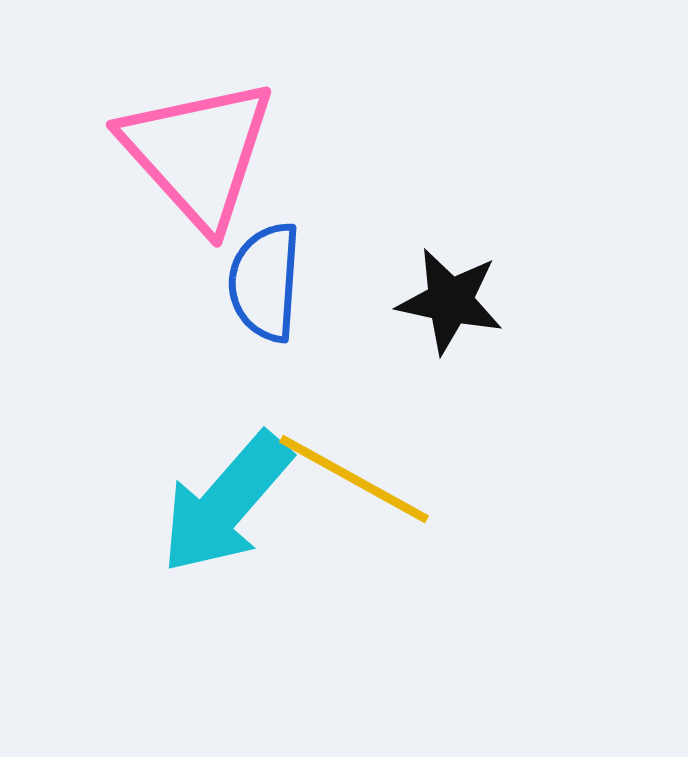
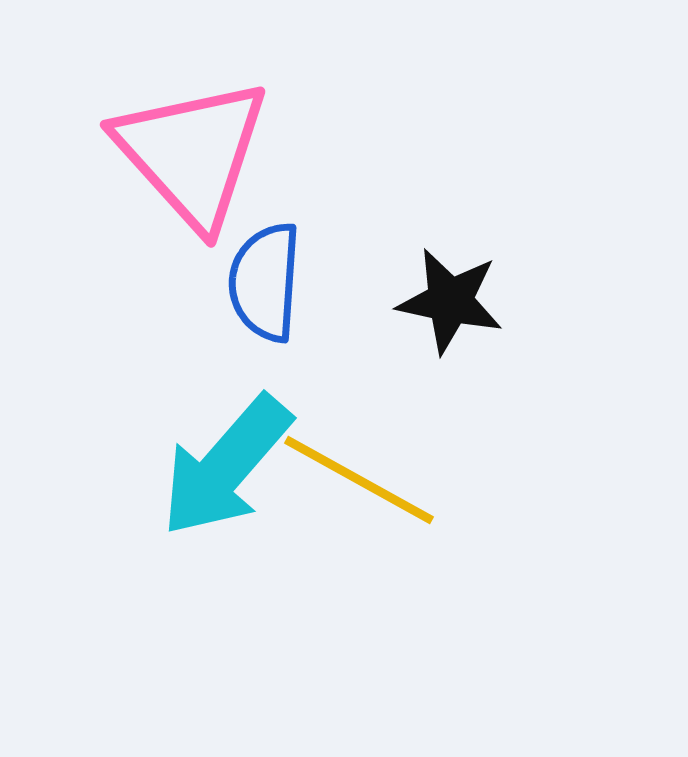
pink triangle: moved 6 px left
yellow line: moved 5 px right, 1 px down
cyan arrow: moved 37 px up
